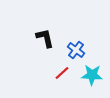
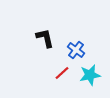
cyan star: moved 2 px left; rotated 15 degrees counterclockwise
